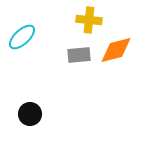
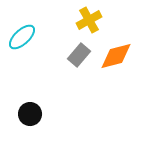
yellow cross: rotated 35 degrees counterclockwise
orange diamond: moved 6 px down
gray rectangle: rotated 45 degrees counterclockwise
